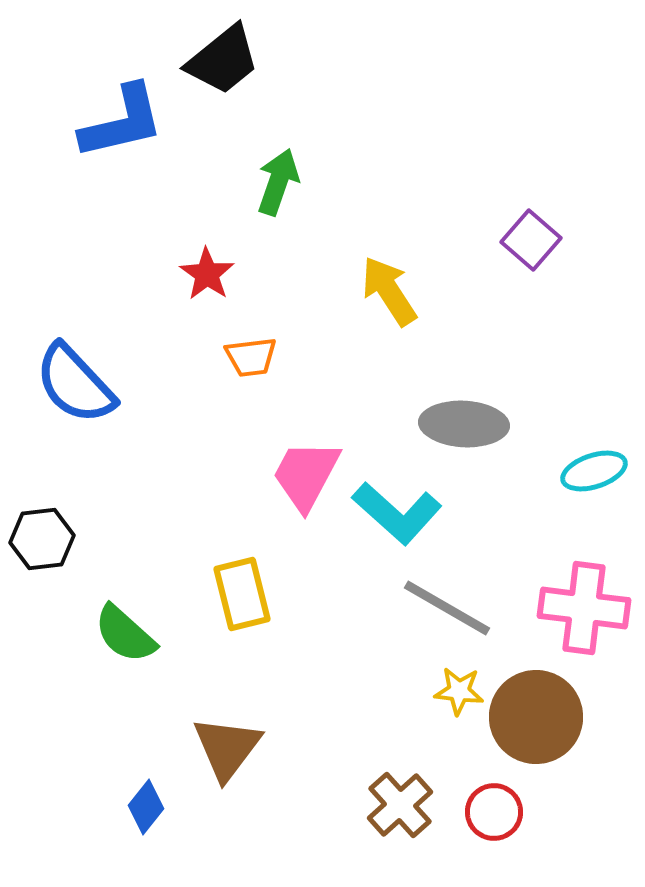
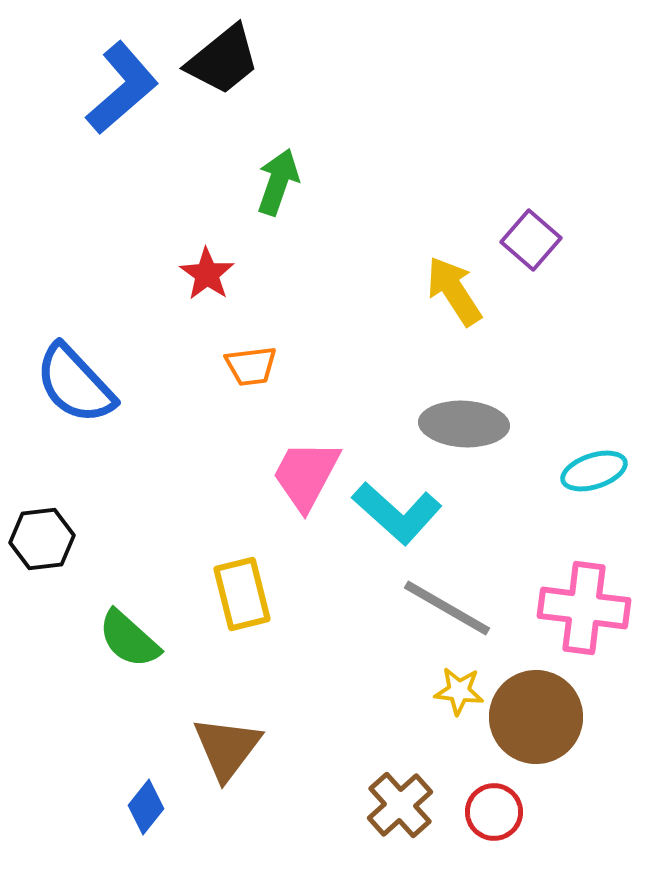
blue L-shape: moved 34 px up; rotated 28 degrees counterclockwise
yellow arrow: moved 65 px right
orange trapezoid: moved 9 px down
green semicircle: moved 4 px right, 5 px down
